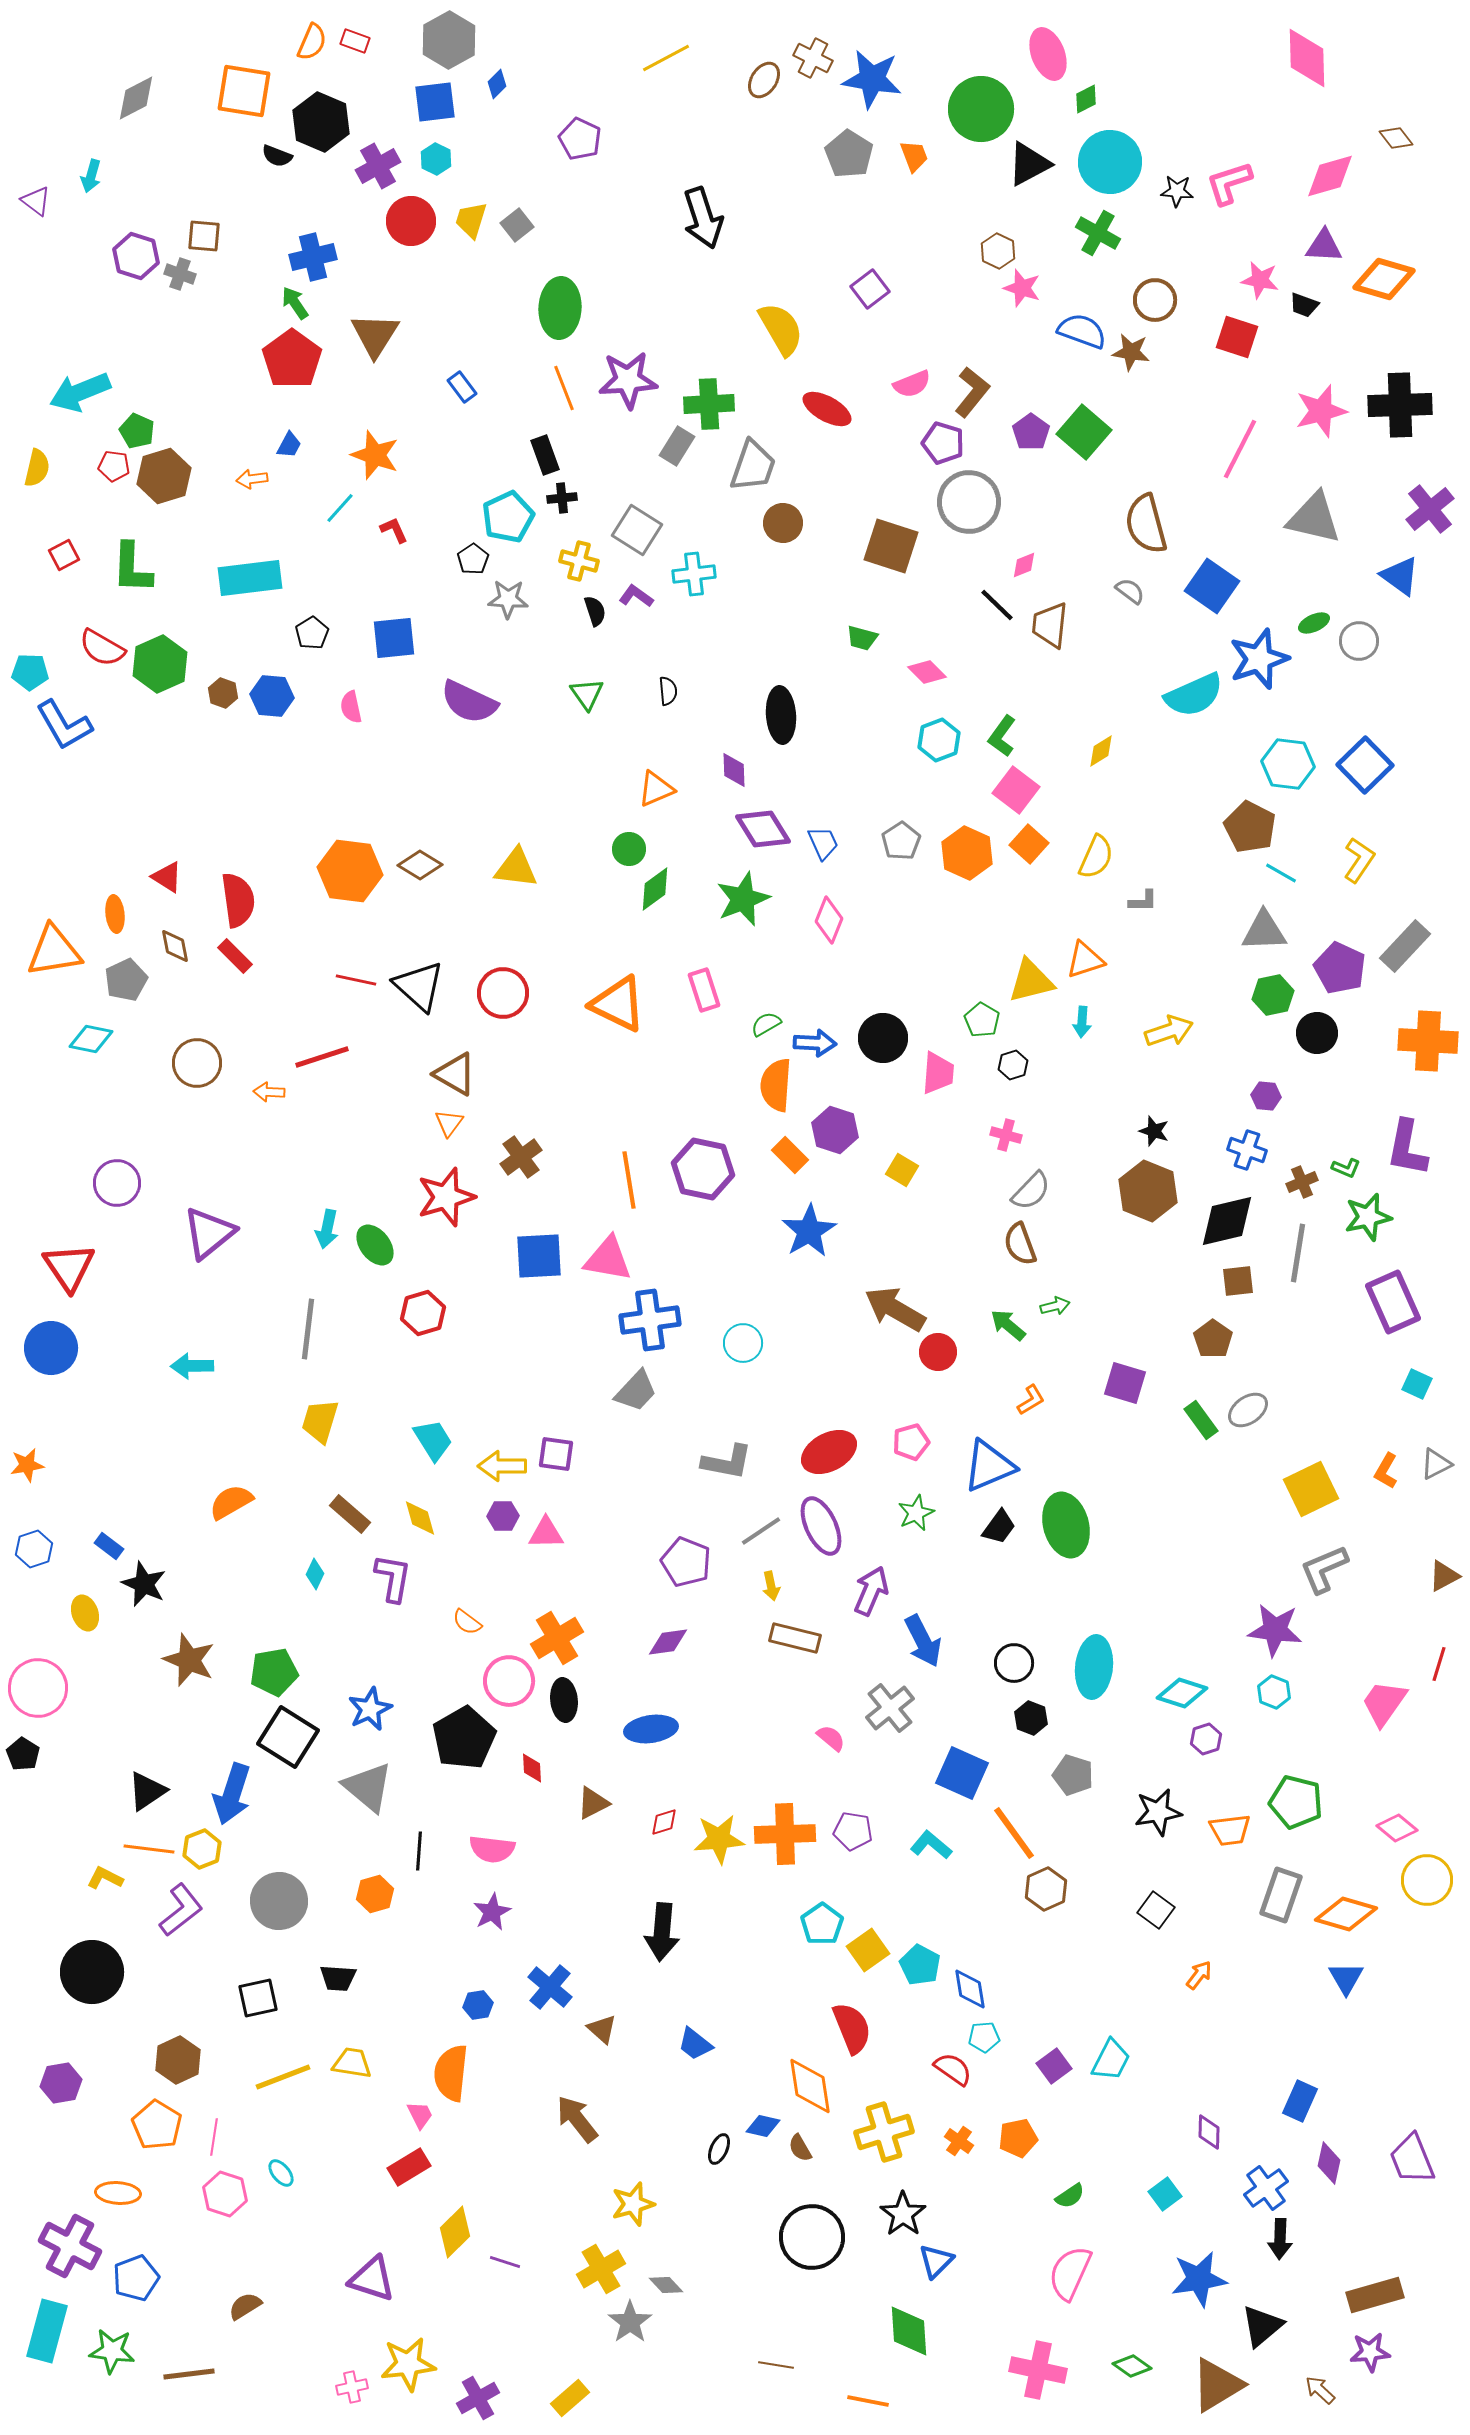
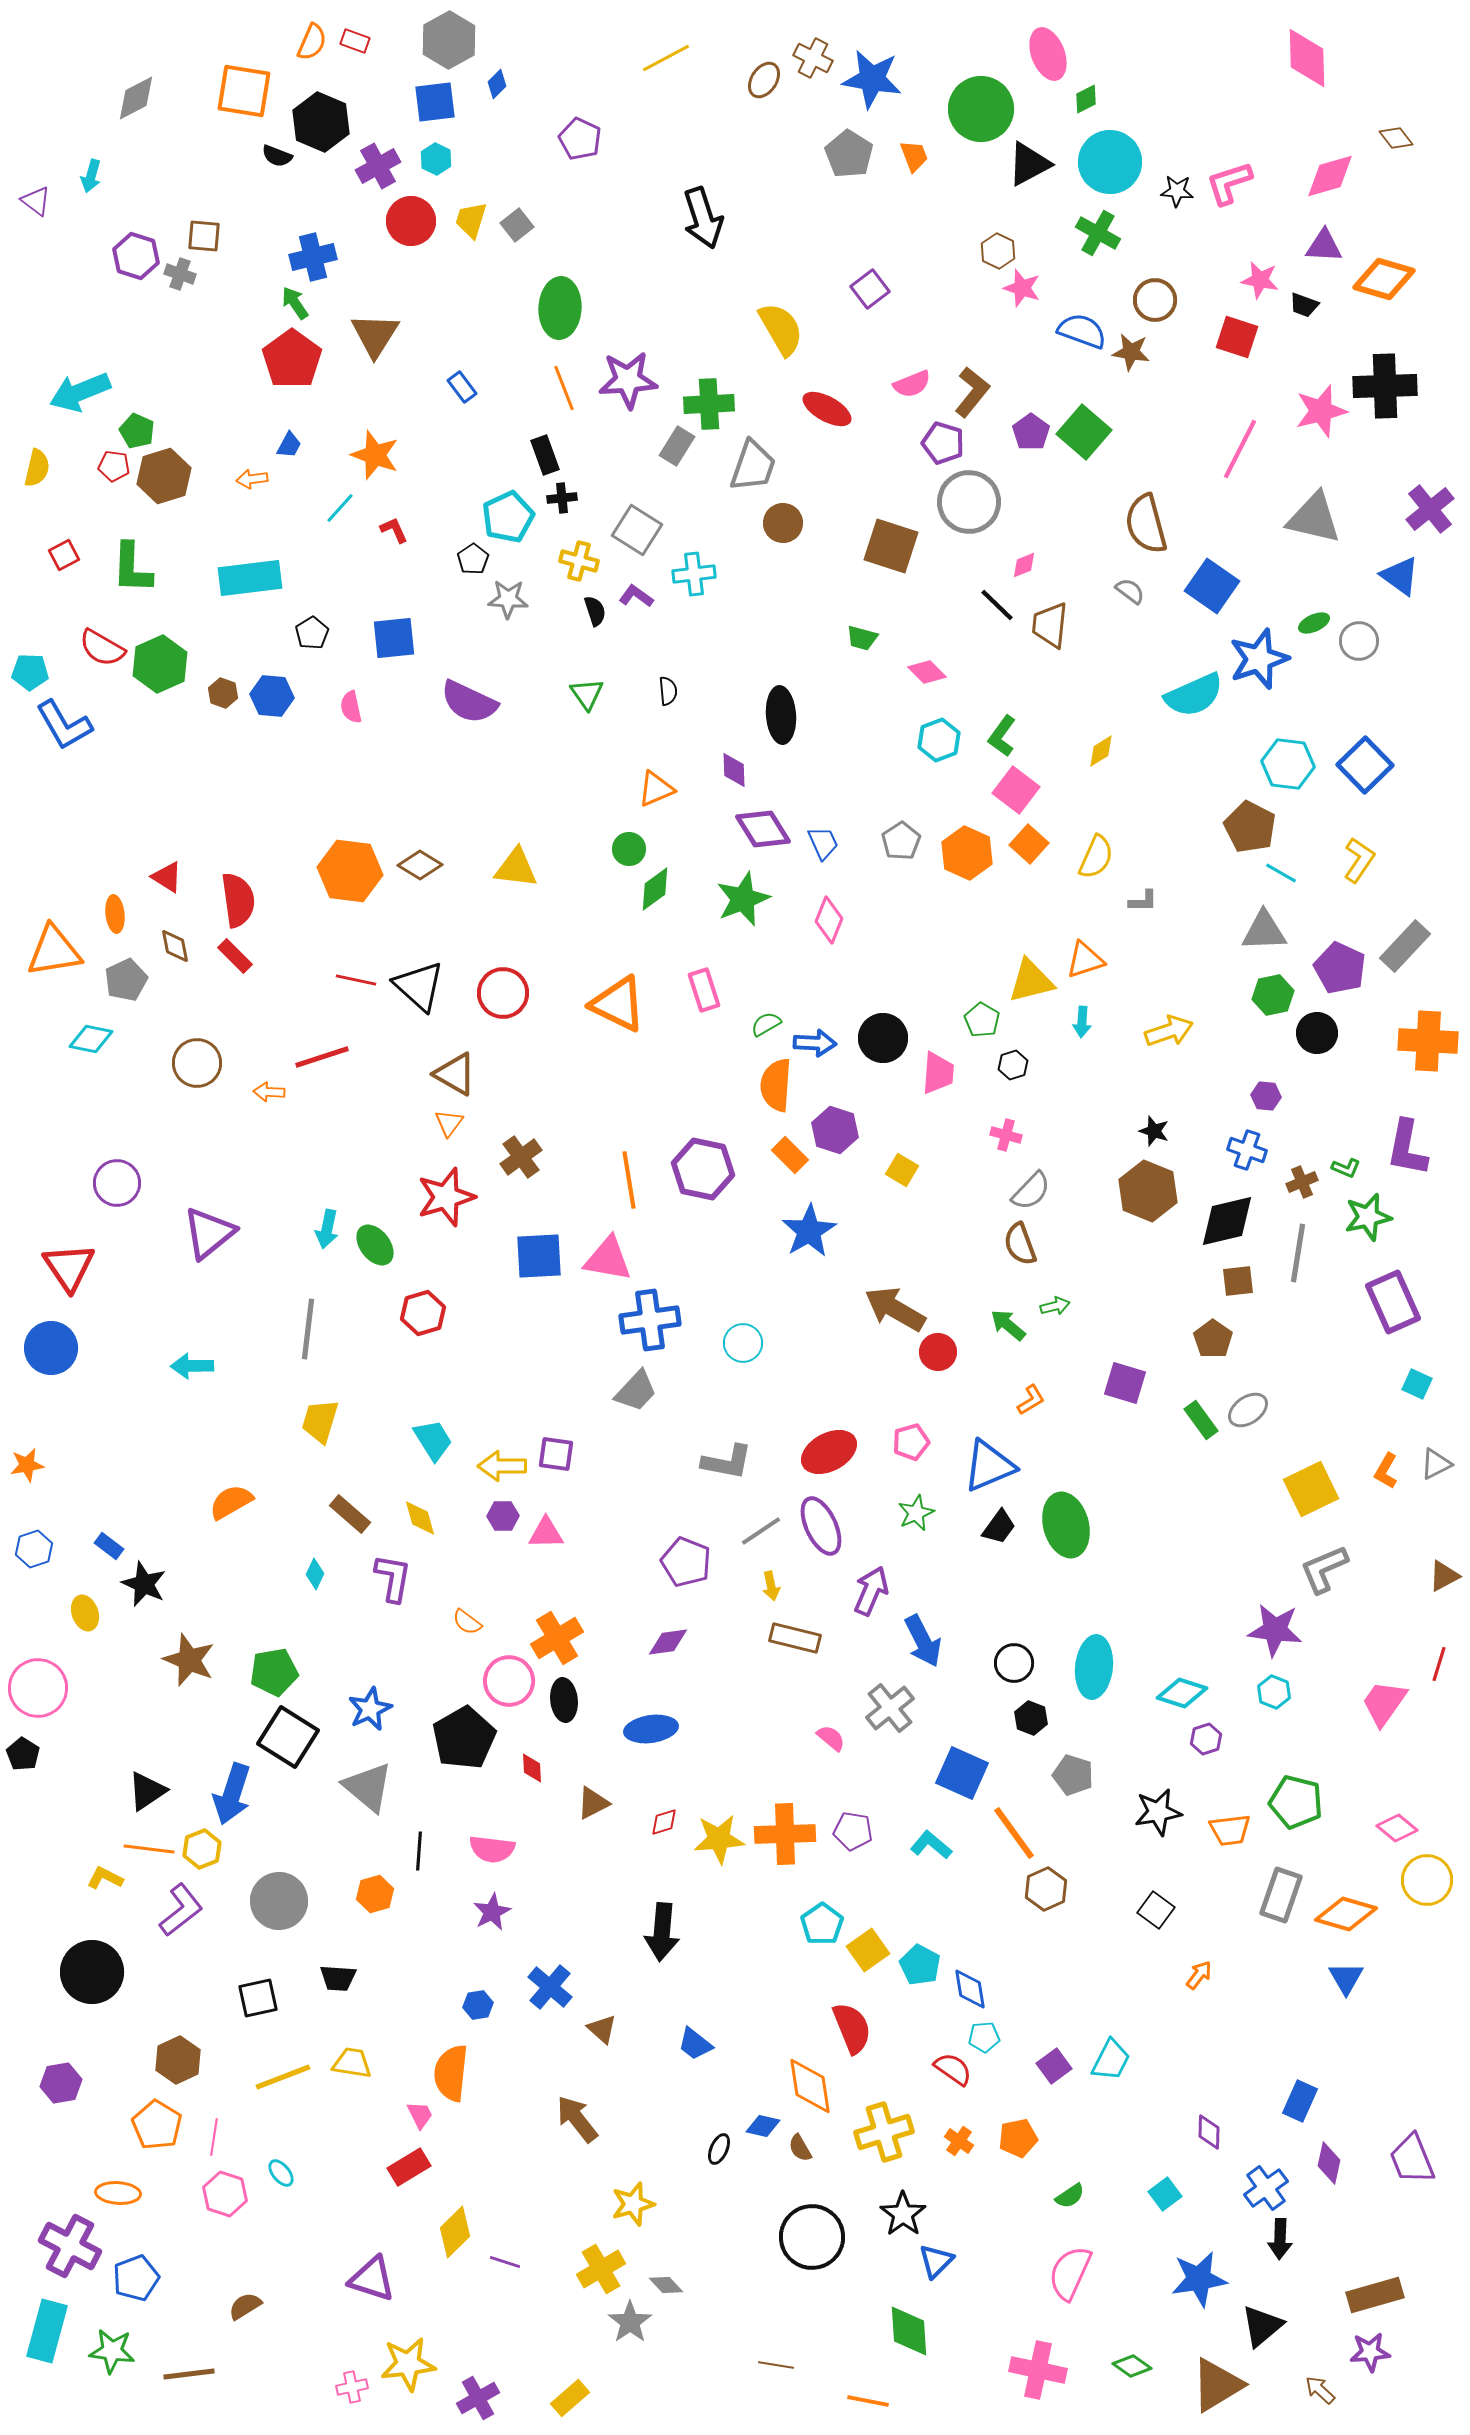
black cross at (1400, 405): moved 15 px left, 19 px up
